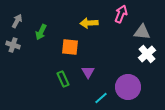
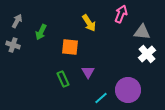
yellow arrow: rotated 120 degrees counterclockwise
purple circle: moved 3 px down
